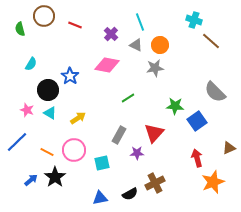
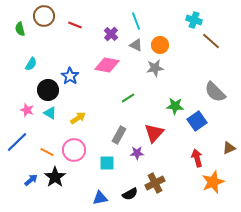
cyan line: moved 4 px left, 1 px up
cyan square: moved 5 px right; rotated 14 degrees clockwise
